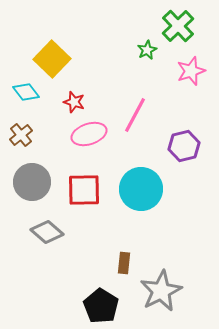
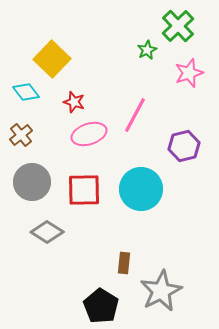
pink star: moved 2 px left, 2 px down
gray diamond: rotated 8 degrees counterclockwise
